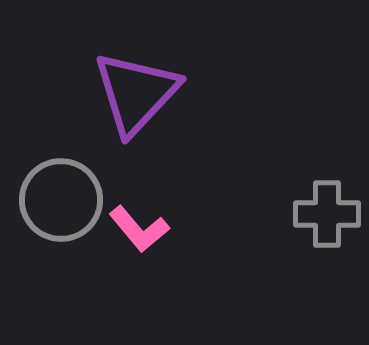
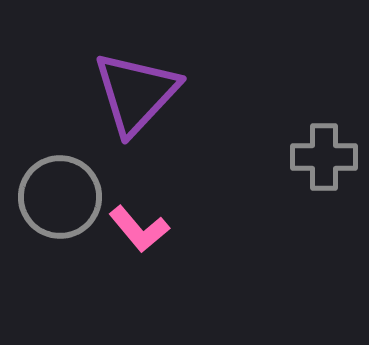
gray circle: moved 1 px left, 3 px up
gray cross: moved 3 px left, 57 px up
